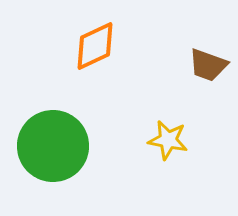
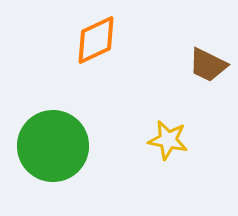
orange diamond: moved 1 px right, 6 px up
brown trapezoid: rotated 6 degrees clockwise
